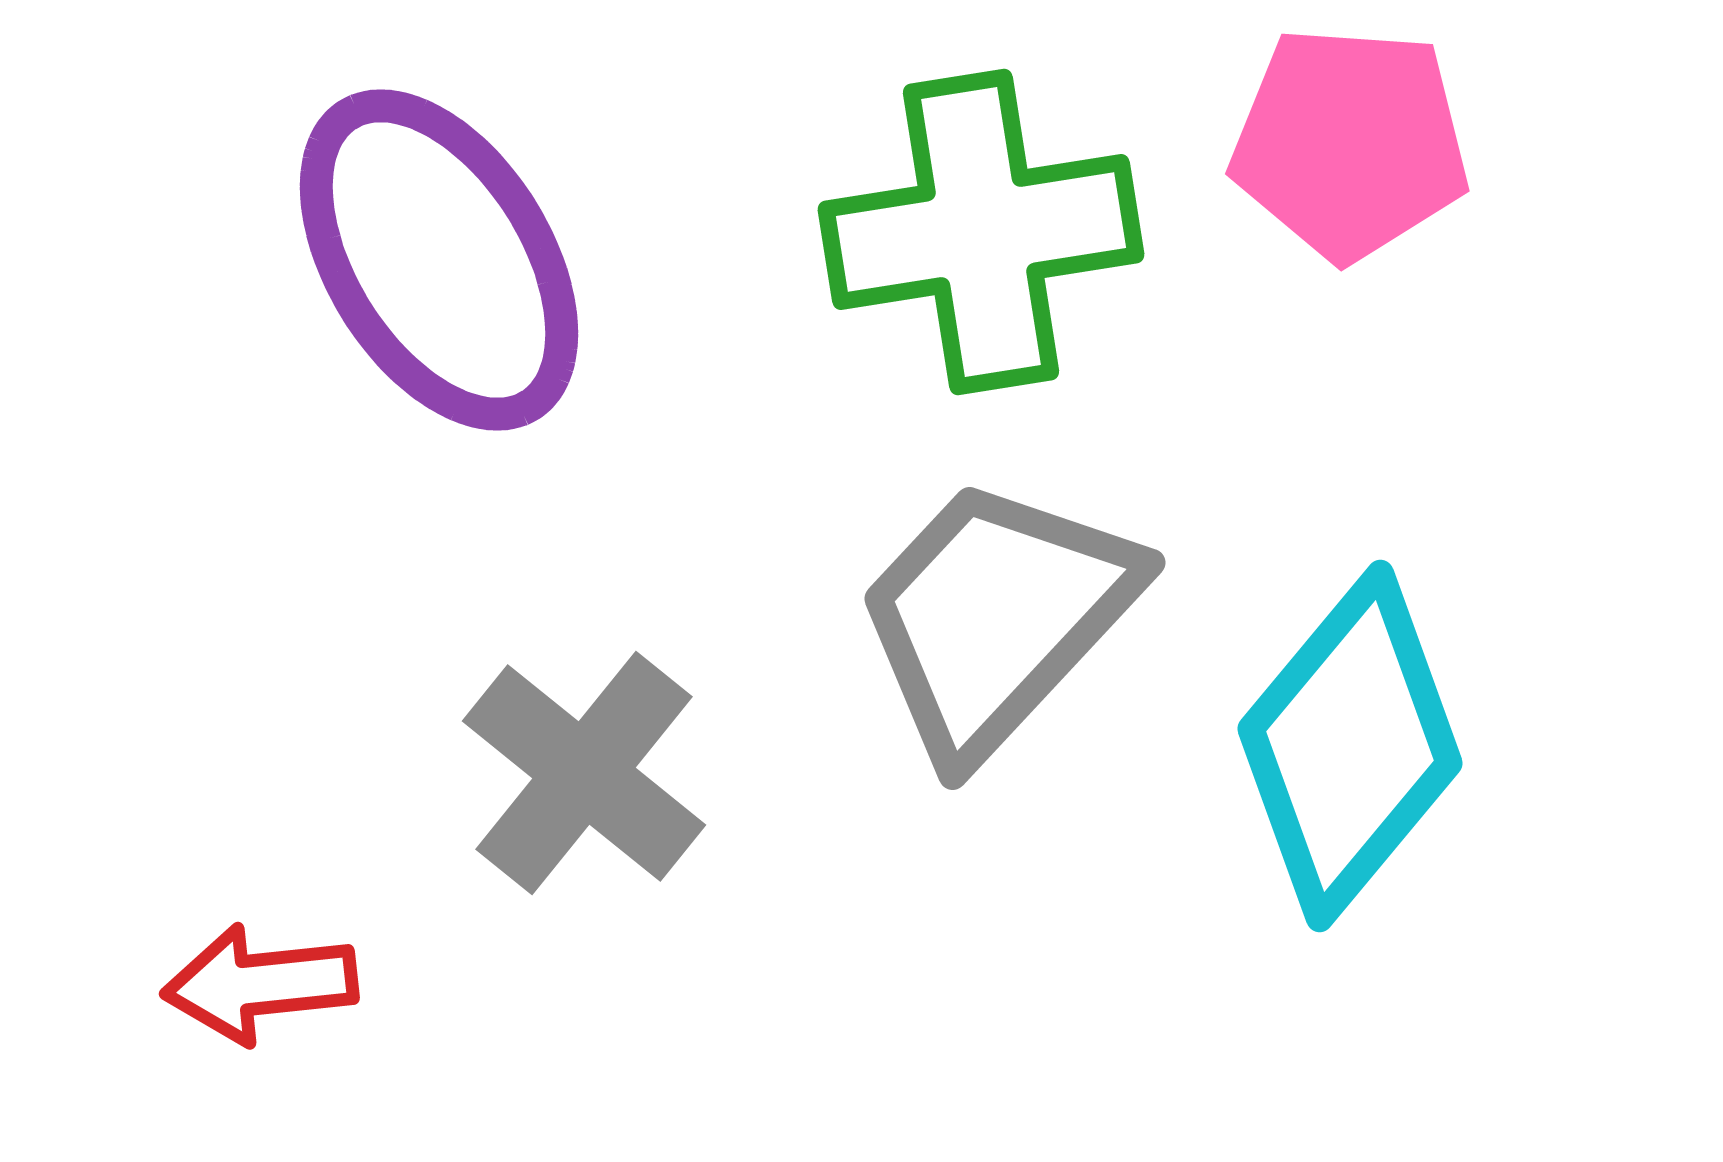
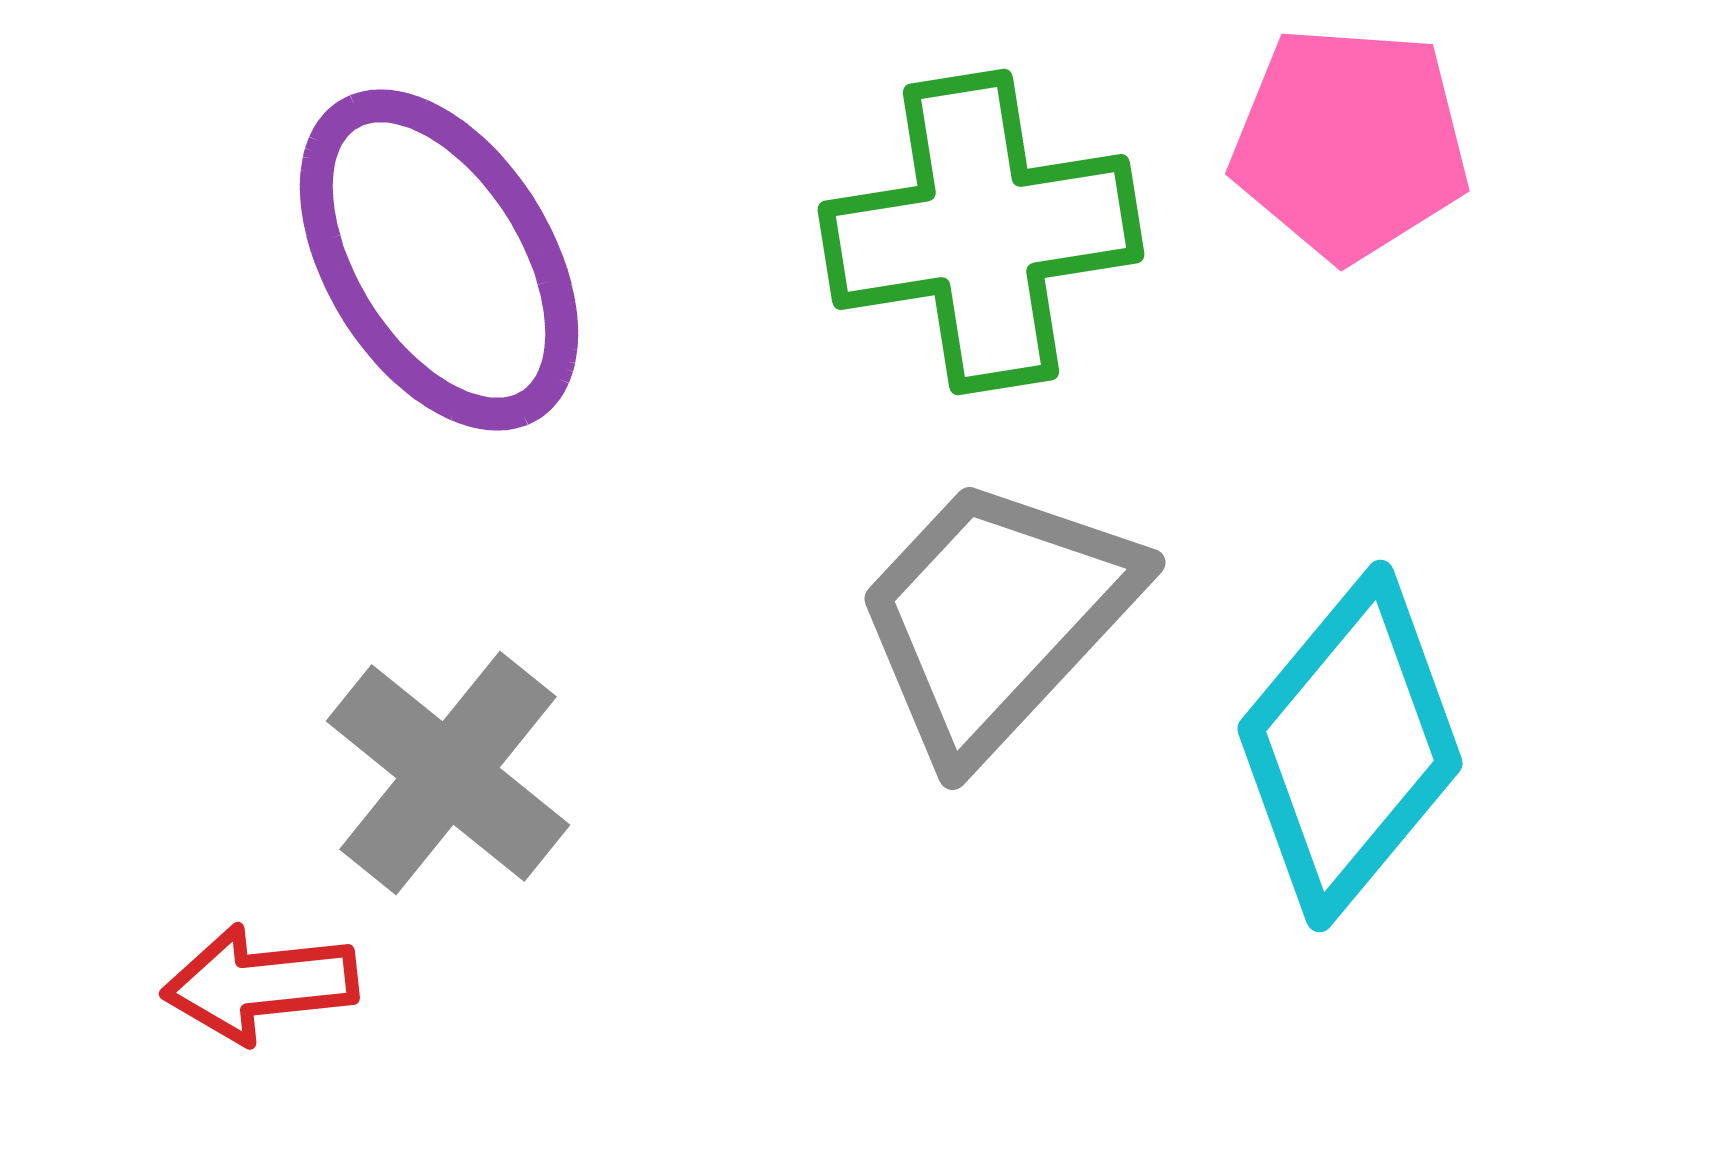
gray cross: moved 136 px left
